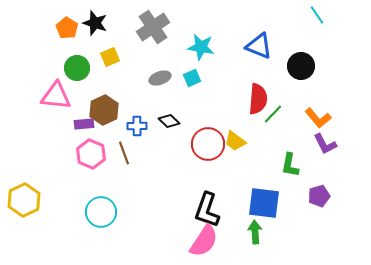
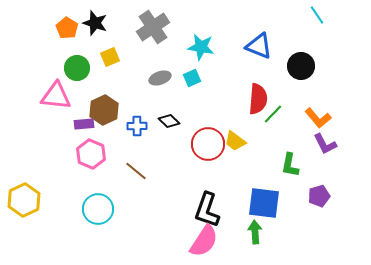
brown line: moved 12 px right, 18 px down; rotated 30 degrees counterclockwise
cyan circle: moved 3 px left, 3 px up
